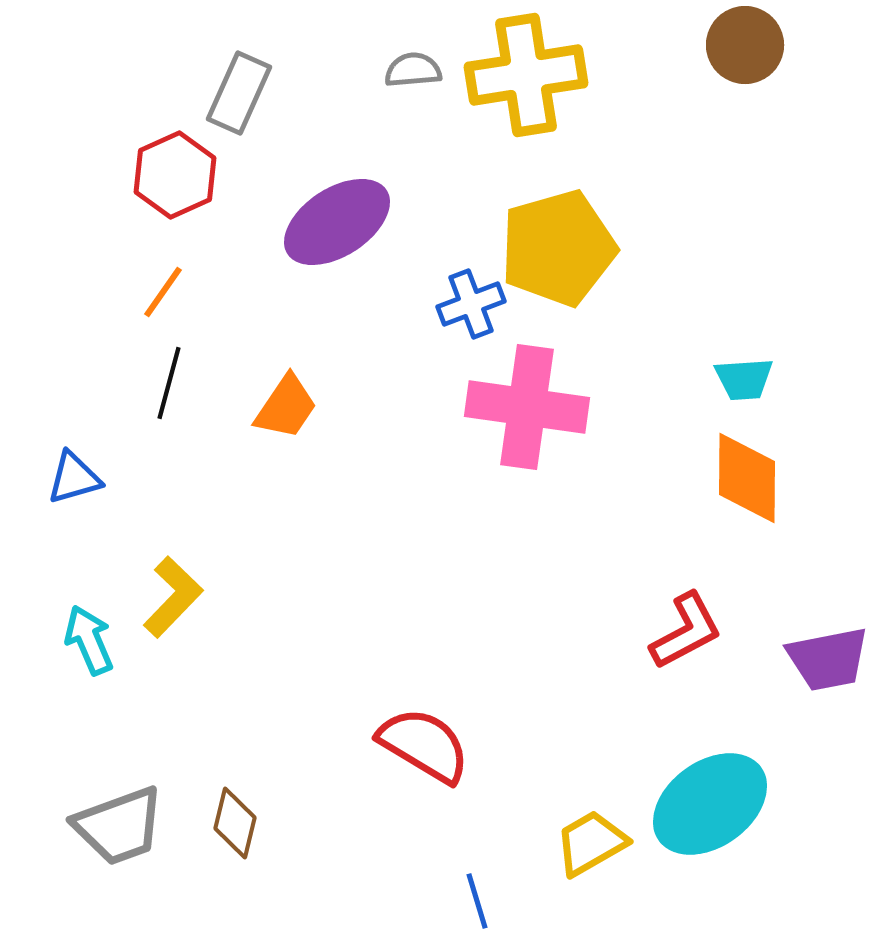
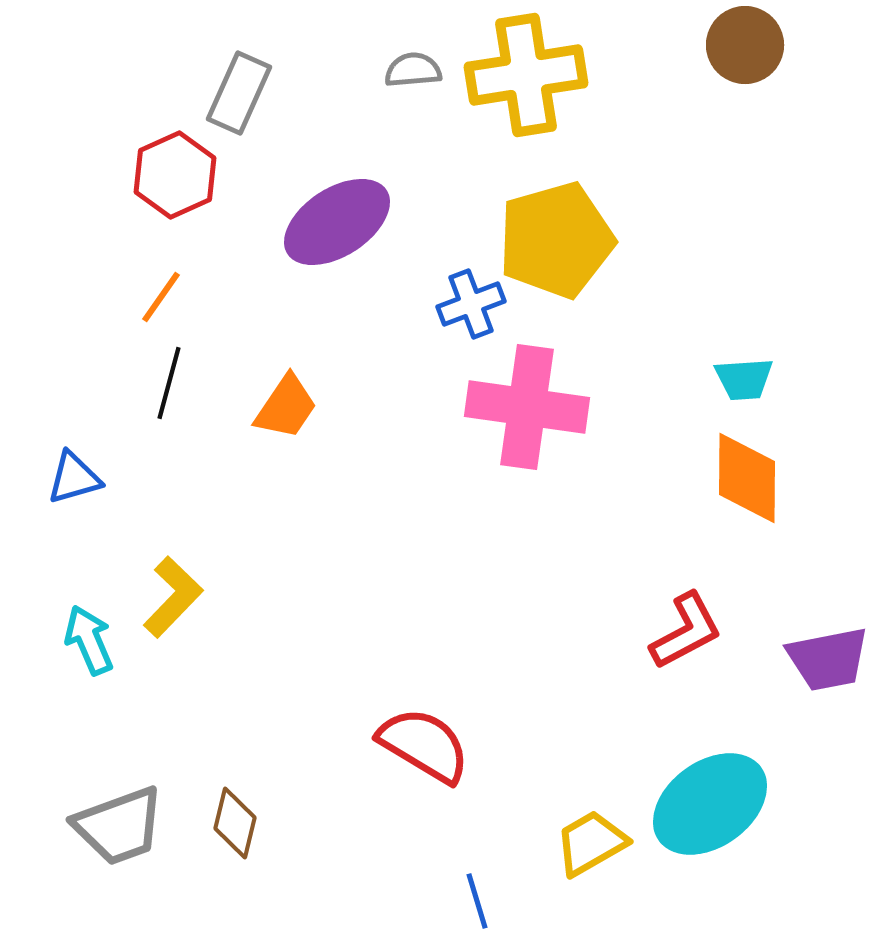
yellow pentagon: moved 2 px left, 8 px up
orange line: moved 2 px left, 5 px down
